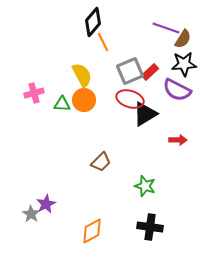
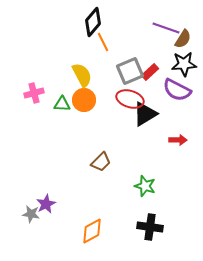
gray star: rotated 24 degrees counterclockwise
